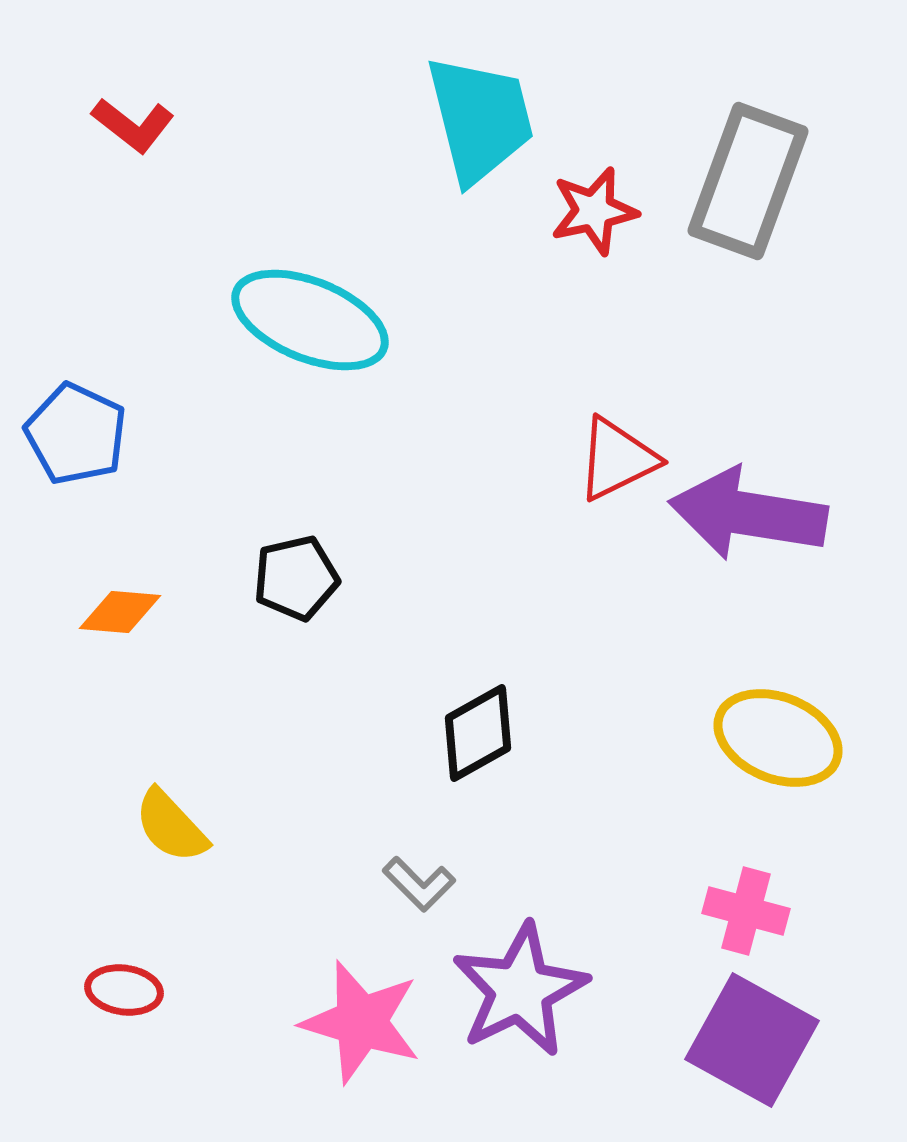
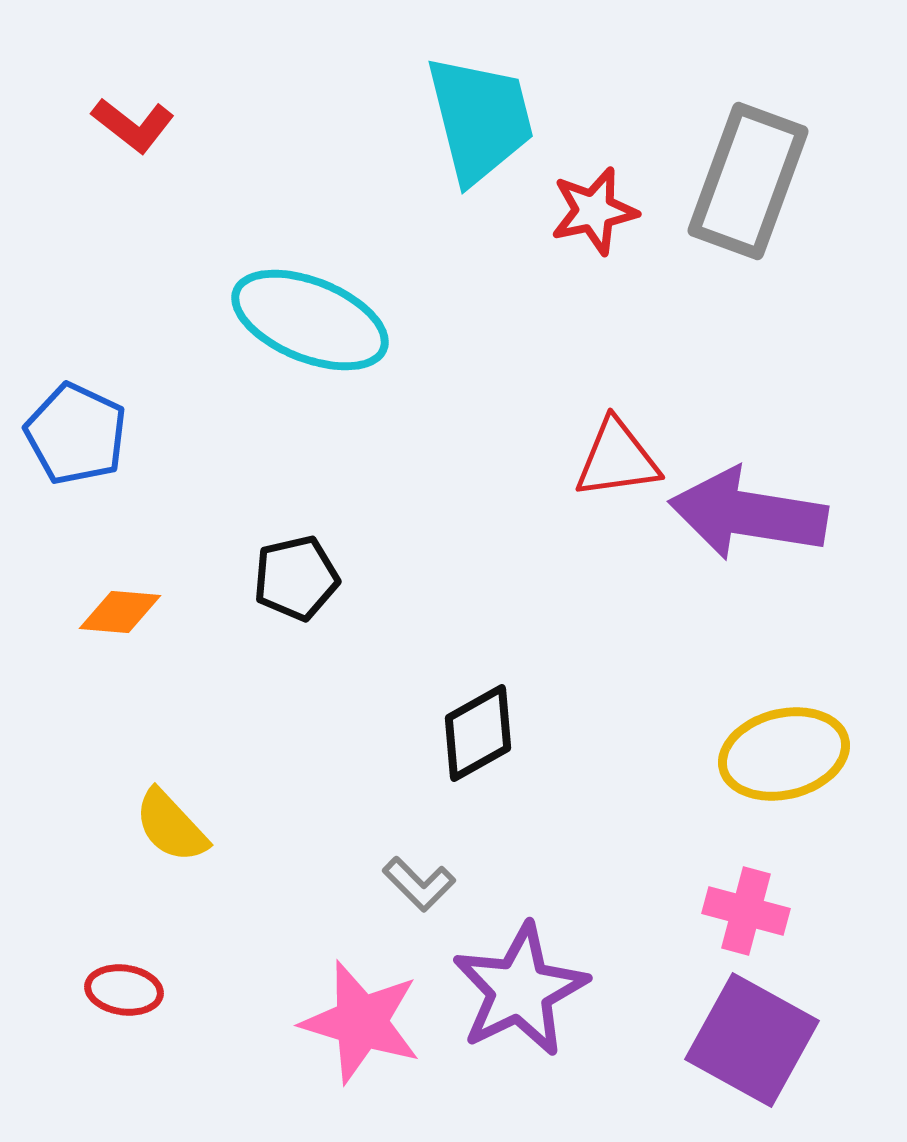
red triangle: rotated 18 degrees clockwise
yellow ellipse: moved 6 px right, 16 px down; rotated 36 degrees counterclockwise
